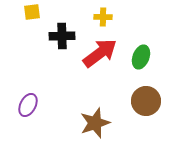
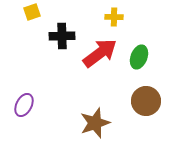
yellow square: rotated 12 degrees counterclockwise
yellow cross: moved 11 px right
green ellipse: moved 2 px left
purple ellipse: moved 4 px left
